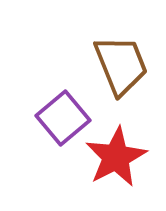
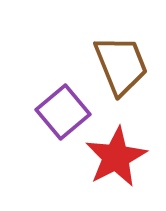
purple square: moved 6 px up
